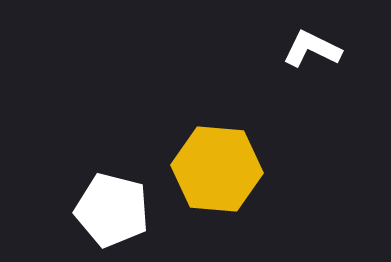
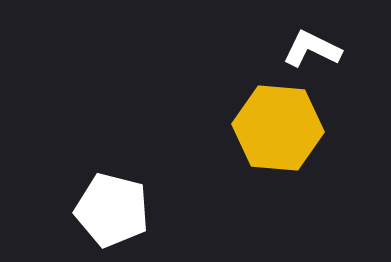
yellow hexagon: moved 61 px right, 41 px up
